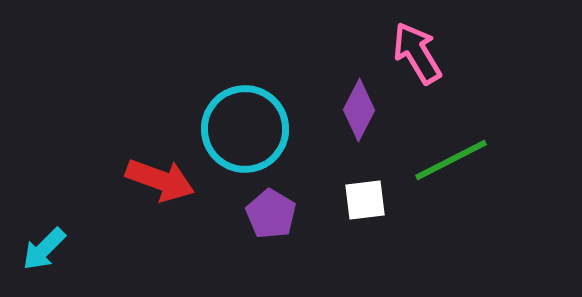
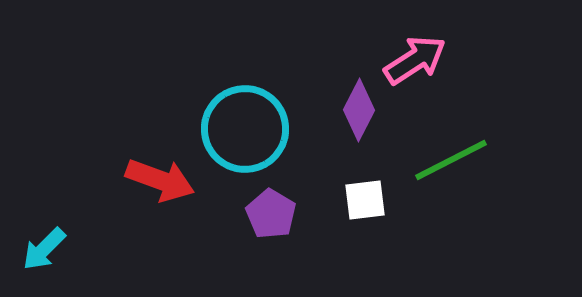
pink arrow: moved 2 px left, 7 px down; rotated 88 degrees clockwise
